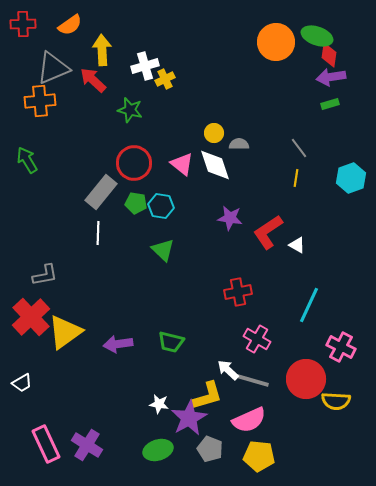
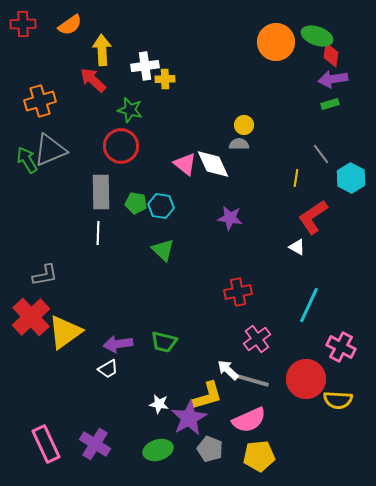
red diamond at (329, 55): moved 2 px right
white cross at (145, 66): rotated 8 degrees clockwise
gray triangle at (53, 68): moved 3 px left, 82 px down
purple arrow at (331, 77): moved 2 px right, 2 px down
yellow cross at (165, 79): rotated 24 degrees clockwise
orange cross at (40, 101): rotated 12 degrees counterclockwise
yellow circle at (214, 133): moved 30 px right, 8 px up
gray line at (299, 148): moved 22 px right, 6 px down
red circle at (134, 163): moved 13 px left, 17 px up
pink triangle at (182, 164): moved 3 px right
white diamond at (215, 165): moved 2 px left, 1 px up; rotated 6 degrees counterclockwise
cyan hexagon at (351, 178): rotated 12 degrees counterclockwise
gray rectangle at (101, 192): rotated 40 degrees counterclockwise
red L-shape at (268, 232): moved 45 px right, 15 px up
white triangle at (297, 245): moved 2 px down
pink cross at (257, 339): rotated 24 degrees clockwise
green trapezoid at (171, 342): moved 7 px left
white trapezoid at (22, 383): moved 86 px right, 14 px up
yellow semicircle at (336, 401): moved 2 px right, 1 px up
purple cross at (87, 445): moved 8 px right, 1 px up
yellow pentagon at (259, 456): rotated 12 degrees counterclockwise
